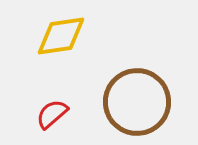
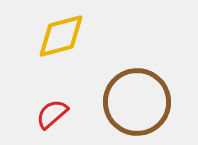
yellow diamond: rotated 6 degrees counterclockwise
